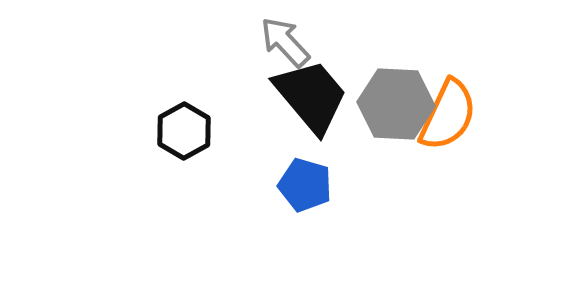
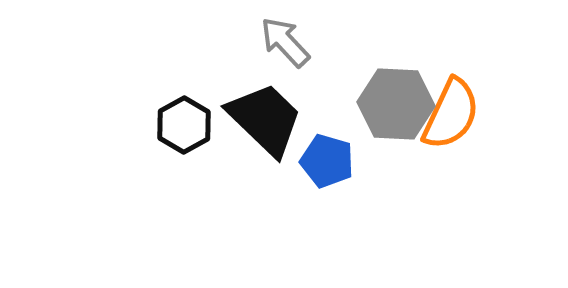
black trapezoid: moved 46 px left, 23 px down; rotated 6 degrees counterclockwise
orange semicircle: moved 3 px right, 1 px up
black hexagon: moved 6 px up
blue pentagon: moved 22 px right, 24 px up
